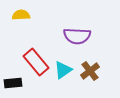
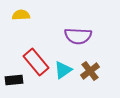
purple semicircle: moved 1 px right
black rectangle: moved 1 px right, 3 px up
